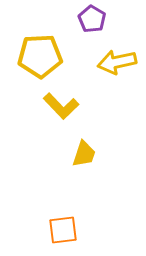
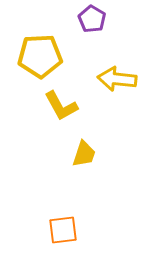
yellow arrow: moved 17 px down; rotated 18 degrees clockwise
yellow L-shape: rotated 15 degrees clockwise
